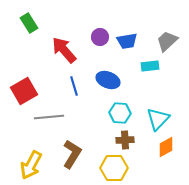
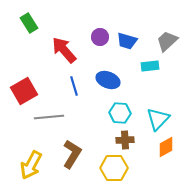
blue trapezoid: rotated 25 degrees clockwise
